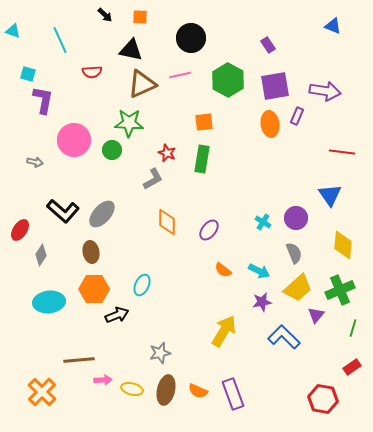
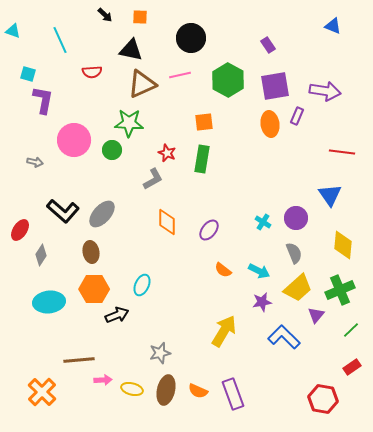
green line at (353, 328): moved 2 px left, 2 px down; rotated 30 degrees clockwise
